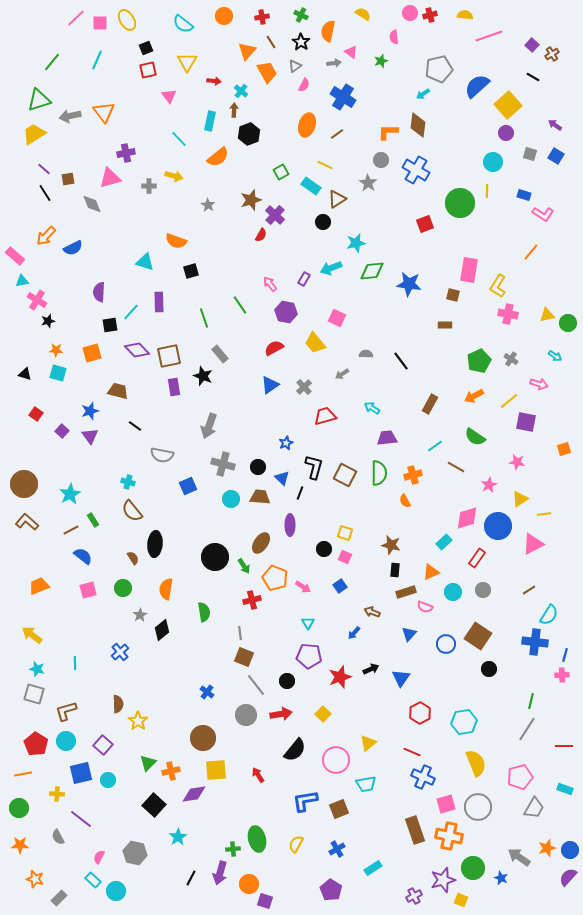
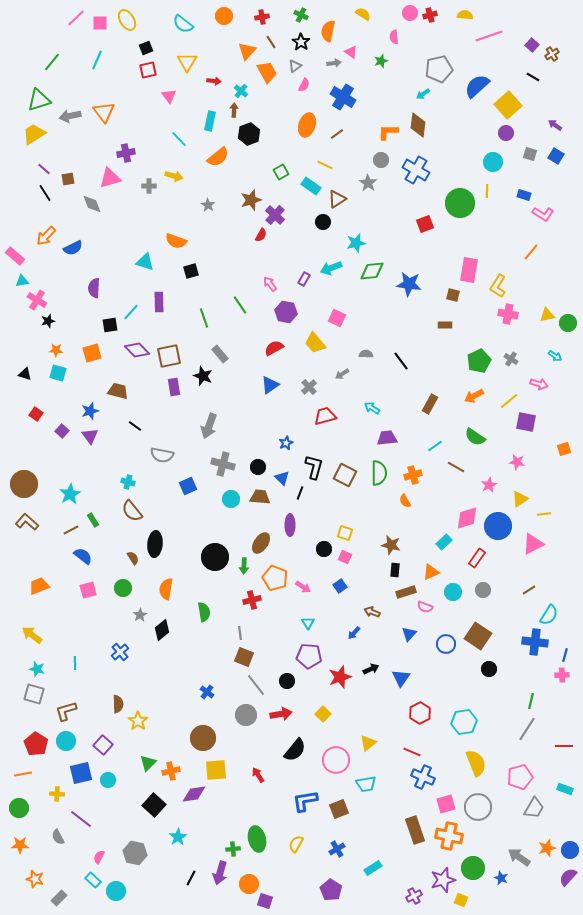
purple semicircle at (99, 292): moved 5 px left, 4 px up
gray cross at (304, 387): moved 5 px right
green arrow at (244, 566): rotated 35 degrees clockwise
